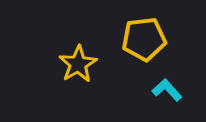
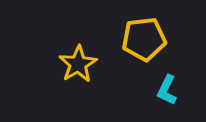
cyan L-shape: rotated 112 degrees counterclockwise
